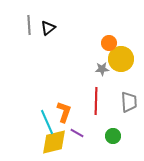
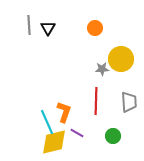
black triangle: rotated 21 degrees counterclockwise
orange circle: moved 14 px left, 15 px up
